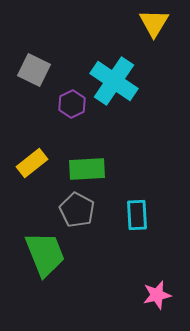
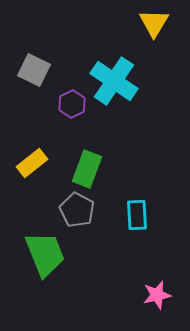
green rectangle: rotated 66 degrees counterclockwise
